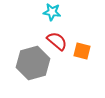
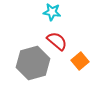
orange square: moved 2 px left, 10 px down; rotated 36 degrees clockwise
